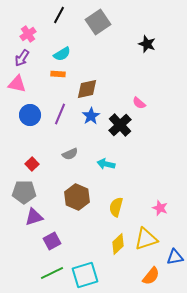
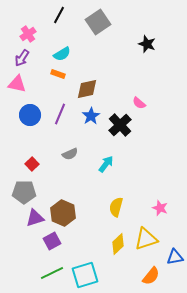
orange rectangle: rotated 16 degrees clockwise
cyan arrow: rotated 114 degrees clockwise
brown hexagon: moved 14 px left, 16 px down
purple triangle: moved 1 px right, 1 px down
